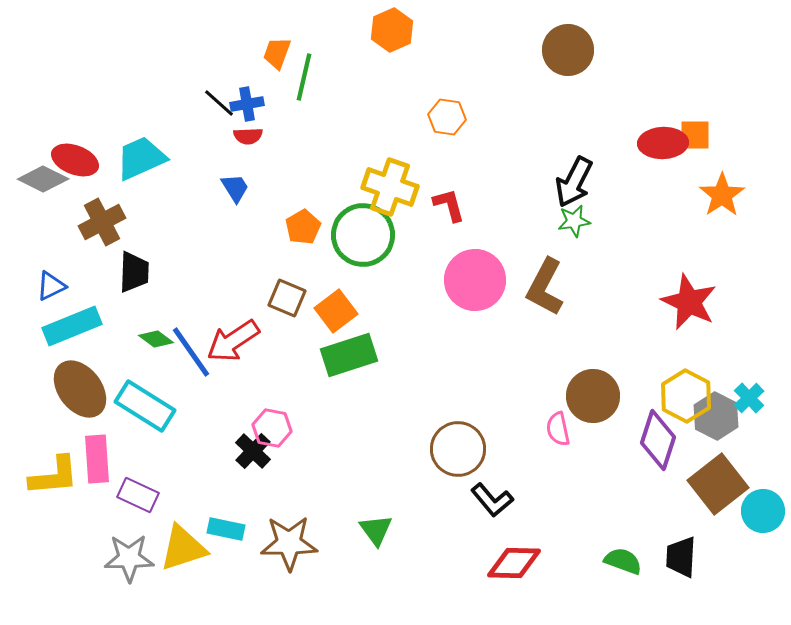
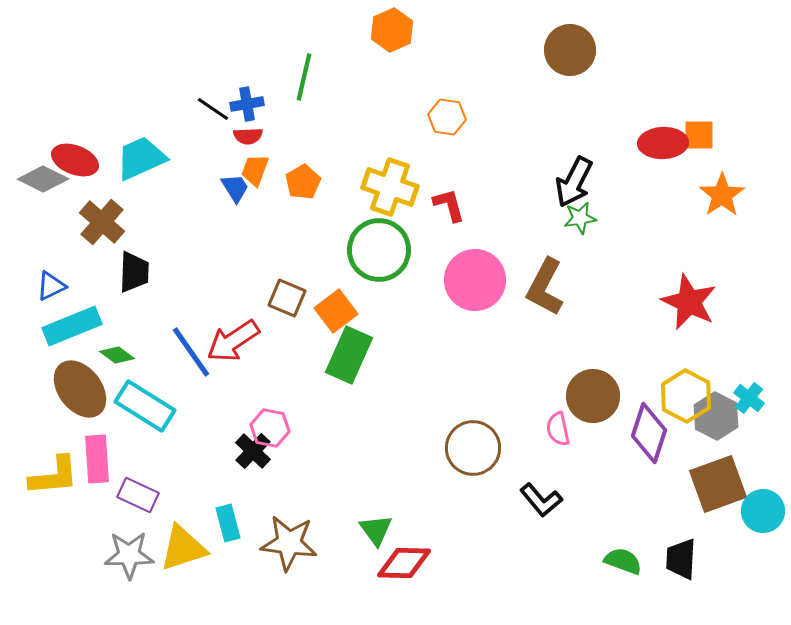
brown circle at (568, 50): moved 2 px right
orange trapezoid at (277, 53): moved 22 px left, 117 px down
black line at (219, 103): moved 6 px left, 6 px down; rotated 8 degrees counterclockwise
orange square at (695, 135): moved 4 px right
green star at (574, 221): moved 6 px right, 3 px up
brown cross at (102, 222): rotated 21 degrees counterclockwise
orange pentagon at (303, 227): moved 45 px up
green circle at (363, 235): moved 16 px right, 15 px down
green diamond at (156, 339): moved 39 px left, 16 px down
green rectangle at (349, 355): rotated 48 degrees counterclockwise
cyan cross at (749, 398): rotated 8 degrees counterclockwise
pink hexagon at (272, 428): moved 2 px left
purple diamond at (658, 440): moved 9 px left, 7 px up
brown circle at (458, 449): moved 15 px right, 1 px up
brown square at (718, 484): rotated 18 degrees clockwise
black L-shape at (492, 500): moved 49 px right
cyan rectangle at (226, 529): moved 2 px right, 6 px up; rotated 63 degrees clockwise
brown star at (289, 543): rotated 8 degrees clockwise
black trapezoid at (681, 557): moved 2 px down
gray star at (129, 558): moved 3 px up
red diamond at (514, 563): moved 110 px left
